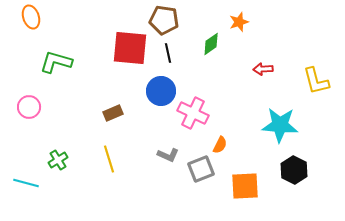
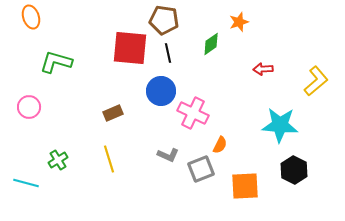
yellow L-shape: rotated 116 degrees counterclockwise
